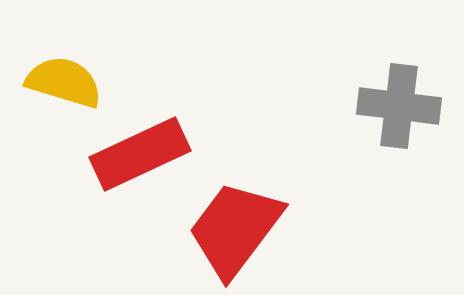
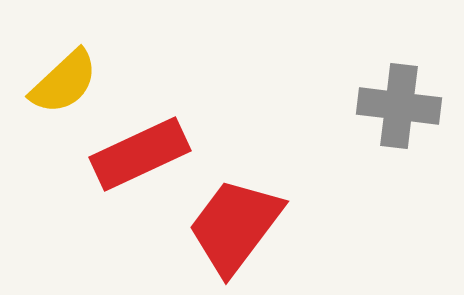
yellow semicircle: rotated 120 degrees clockwise
red trapezoid: moved 3 px up
